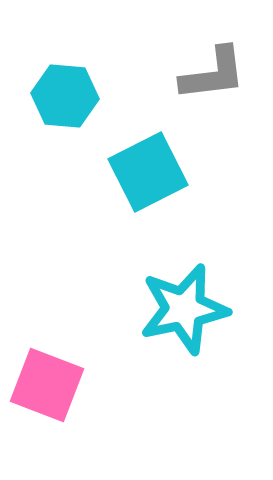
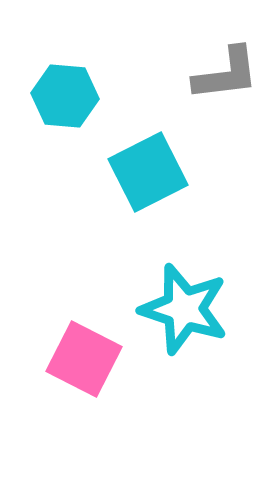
gray L-shape: moved 13 px right
cyan star: rotated 30 degrees clockwise
pink square: moved 37 px right, 26 px up; rotated 6 degrees clockwise
